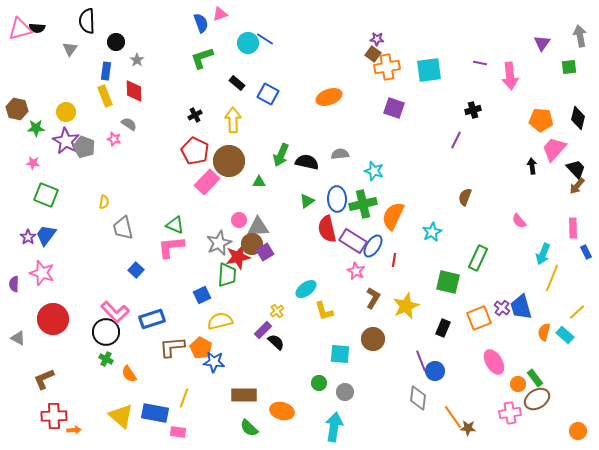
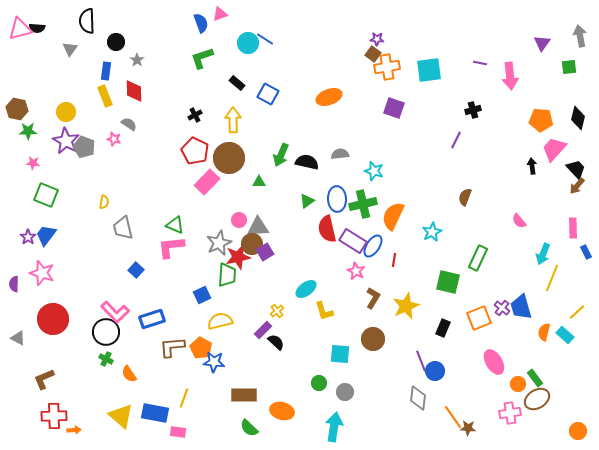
green star at (36, 128): moved 8 px left, 3 px down
brown circle at (229, 161): moved 3 px up
